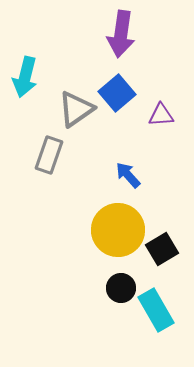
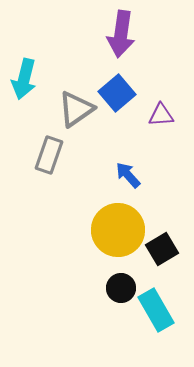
cyan arrow: moved 1 px left, 2 px down
